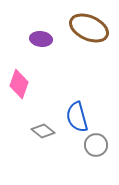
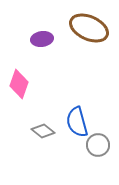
purple ellipse: moved 1 px right; rotated 15 degrees counterclockwise
blue semicircle: moved 5 px down
gray circle: moved 2 px right
